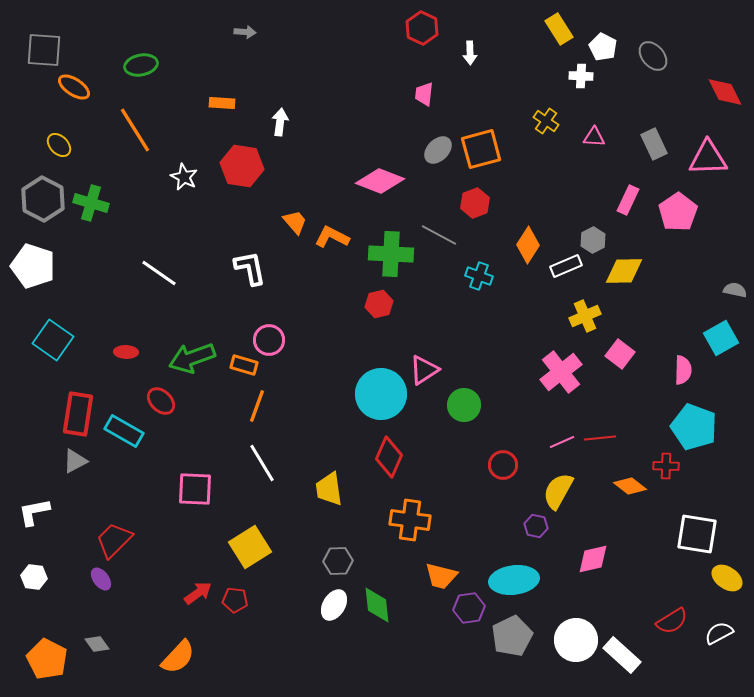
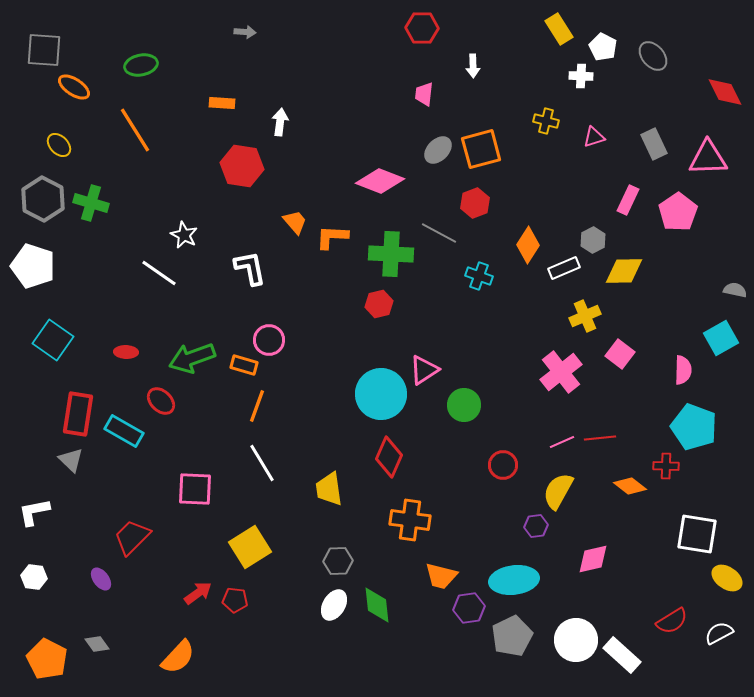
red hexagon at (422, 28): rotated 24 degrees counterclockwise
white arrow at (470, 53): moved 3 px right, 13 px down
yellow cross at (546, 121): rotated 20 degrees counterclockwise
pink triangle at (594, 137): rotated 20 degrees counterclockwise
white star at (184, 177): moved 58 px down
gray line at (439, 235): moved 2 px up
orange L-shape at (332, 237): rotated 24 degrees counterclockwise
white rectangle at (566, 266): moved 2 px left, 2 px down
gray triangle at (75, 461): moved 4 px left, 1 px up; rotated 48 degrees counterclockwise
purple hexagon at (536, 526): rotated 20 degrees counterclockwise
red trapezoid at (114, 540): moved 18 px right, 3 px up
